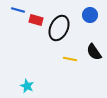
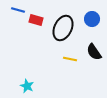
blue circle: moved 2 px right, 4 px down
black ellipse: moved 4 px right
